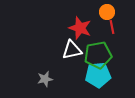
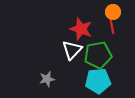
orange circle: moved 6 px right
red star: moved 1 px right, 1 px down
white triangle: rotated 35 degrees counterclockwise
cyan pentagon: moved 6 px down
gray star: moved 2 px right
